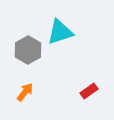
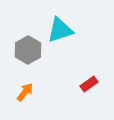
cyan triangle: moved 2 px up
red rectangle: moved 7 px up
